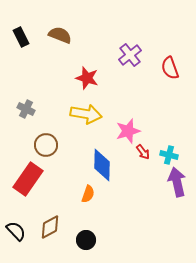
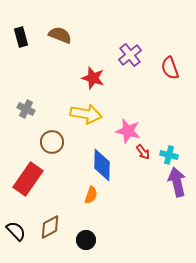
black rectangle: rotated 12 degrees clockwise
red star: moved 6 px right
pink star: rotated 30 degrees clockwise
brown circle: moved 6 px right, 3 px up
orange semicircle: moved 3 px right, 1 px down
